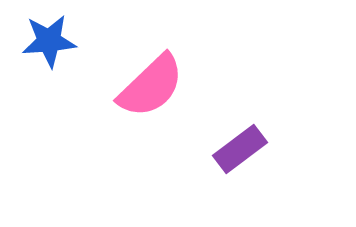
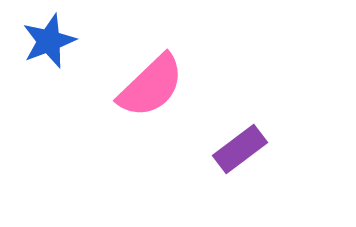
blue star: rotated 16 degrees counterclockwise
